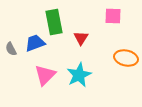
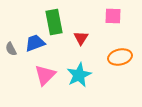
orange ellipse: moved 6 px left, 1 px up; rotated 25 degrees counterclockwise
